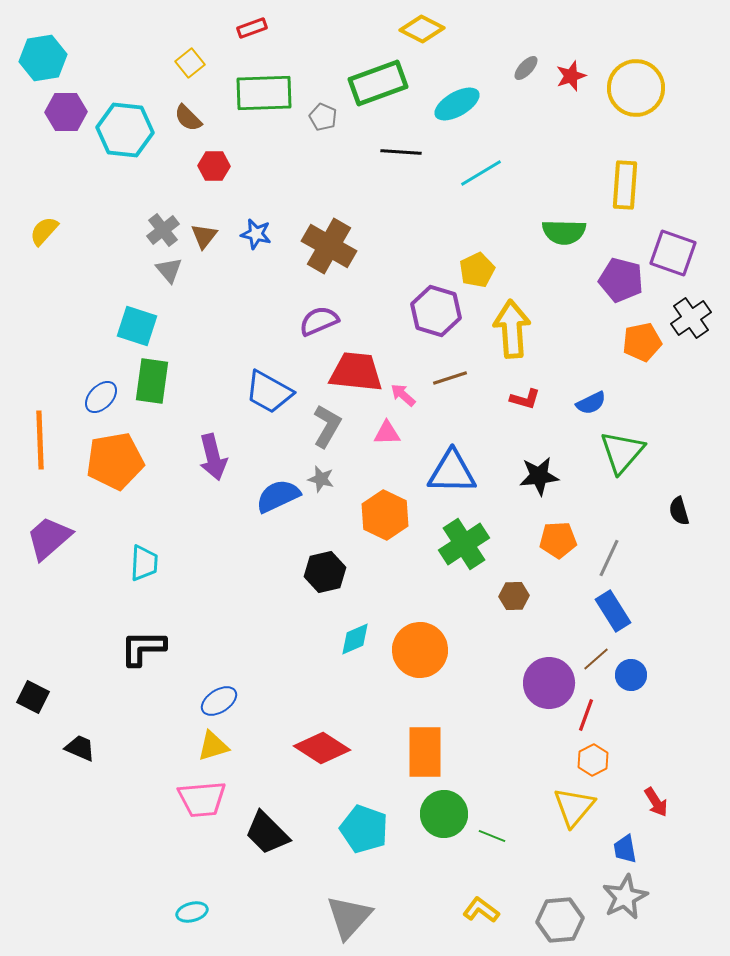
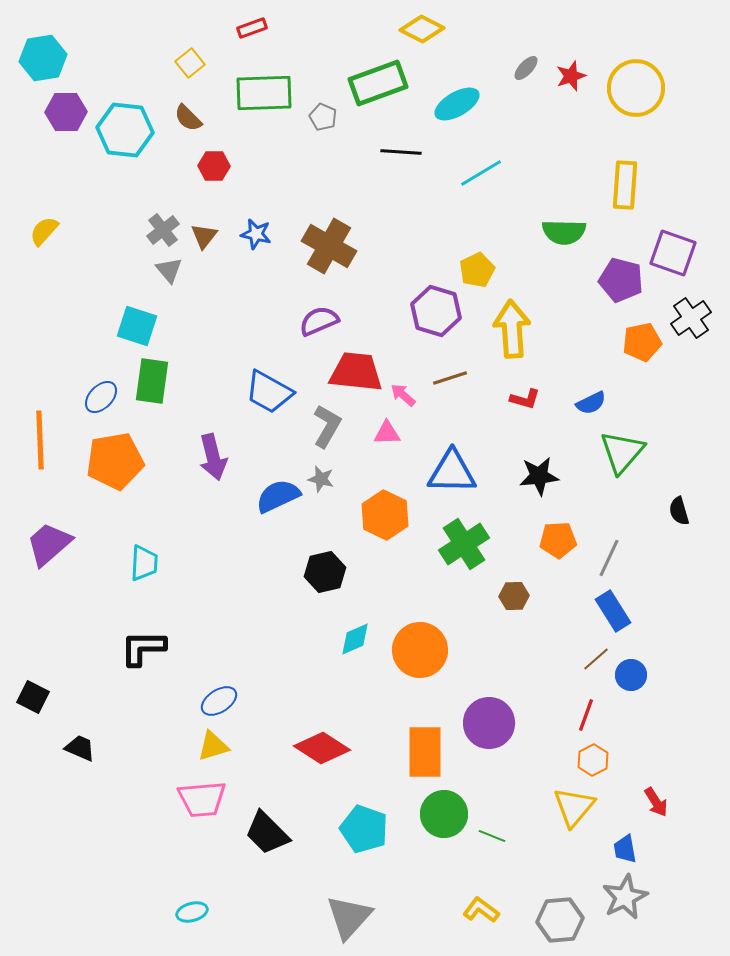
purple trapezoid at (49, 538): moved 6 px down
purple circle at (549, 683): moved 60 px left, 40 px down
